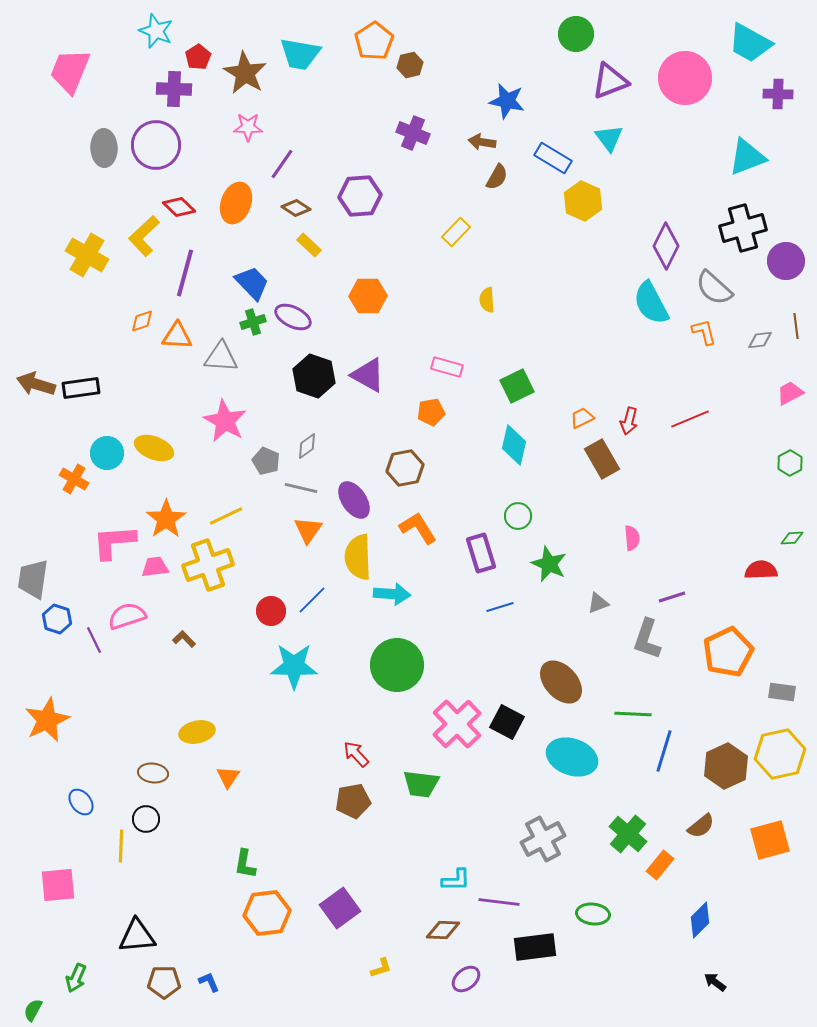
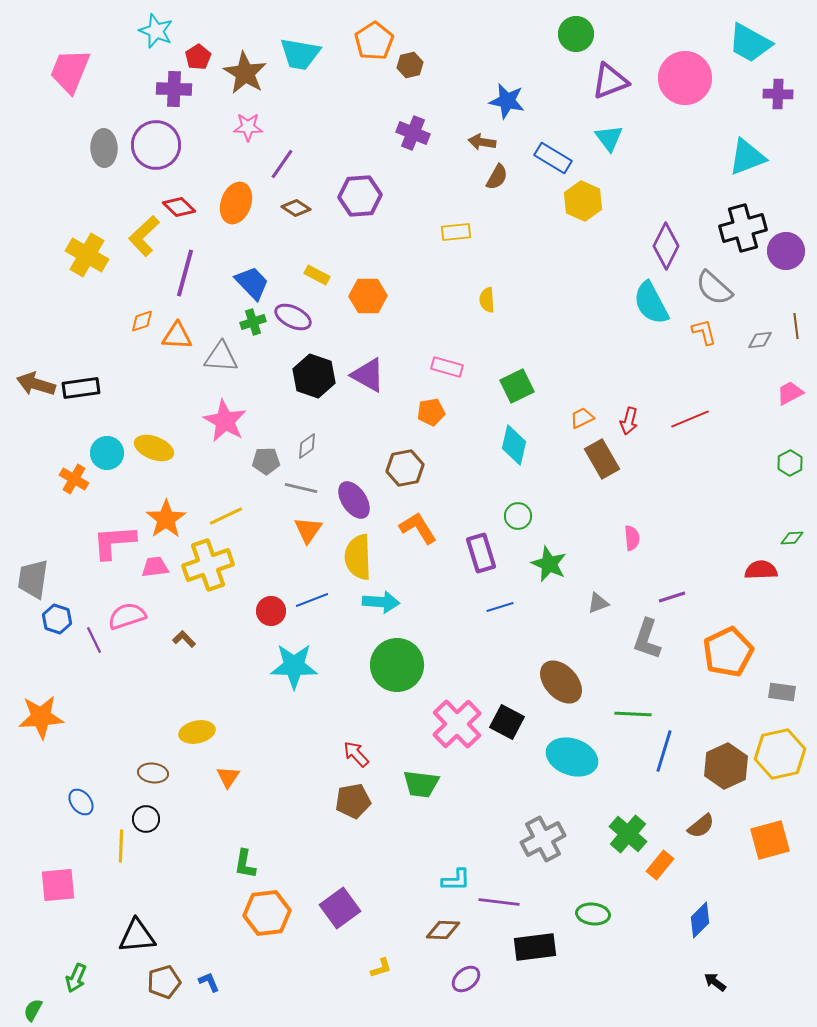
yellow rectangle at (456, 232): rotated 40 degrees clockwise
yellow rectangle at (309, 245): moved 8 px right, 30 px down; rotated 15 degrees counterclockwise
purple circle at (786, 261): moved 10 px up
gray pentagon at (266, 461): rotated 24 degrees counterclockwise
cyan arrow at (392, 594): moved 11 px left, 8 px down
blue line at (312, 600): rotated 24 degrees clockwise
orange star at (47, 720): moved 6 px left, 3 px up; rotated 21 degrees clockwise
brown pentagon at (164, 982): rotated 16 degrees counterclockwise
